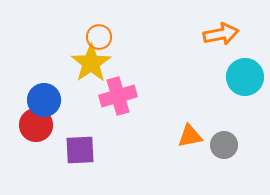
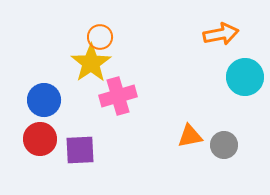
orange circle: moved 1 px right
red circle: moved 4 px right, 14 px down
